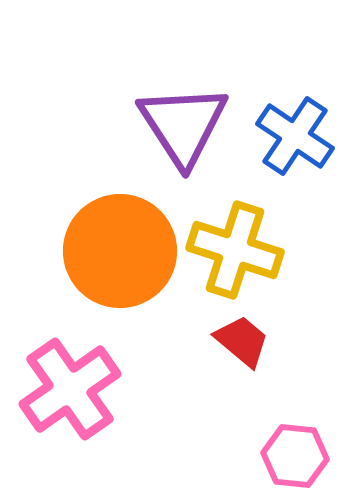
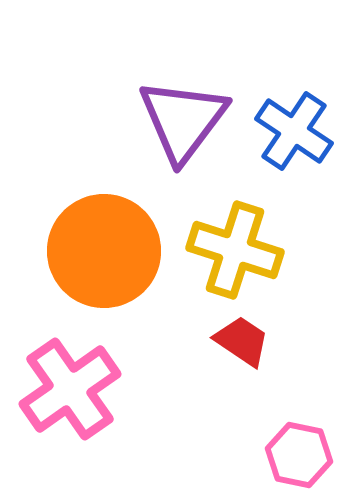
purple triangle: moved 5 px up; rotated 10 degrees clockwise
blue cross: moved 1 px left, 5 px up
orange circle: moved 16 px left
red trapezoid: rotated 6 degrees counterclockwise
pink hexagon: moved 4 px right, 1 px up; rotated 6 degrees clockwise
